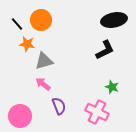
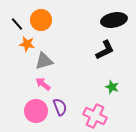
purple semicircle: moved 1 px right, 1 px down
pink cross: moved 2 px left, 4 px down
pink circle: moved 16 px right, 5 px up
